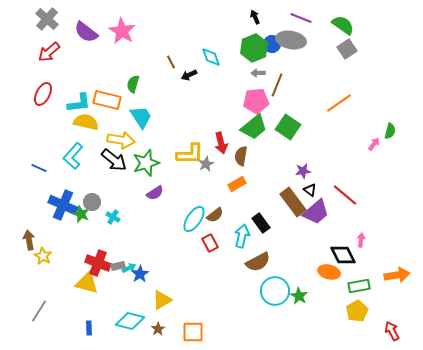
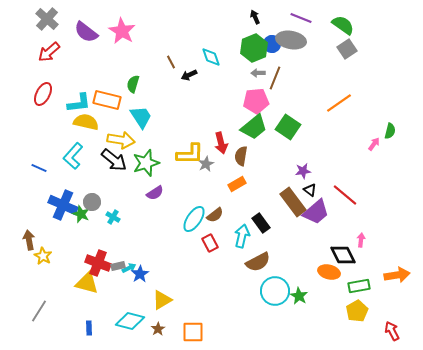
brown line at (277, 85): moved 2 px left, 7 px up
